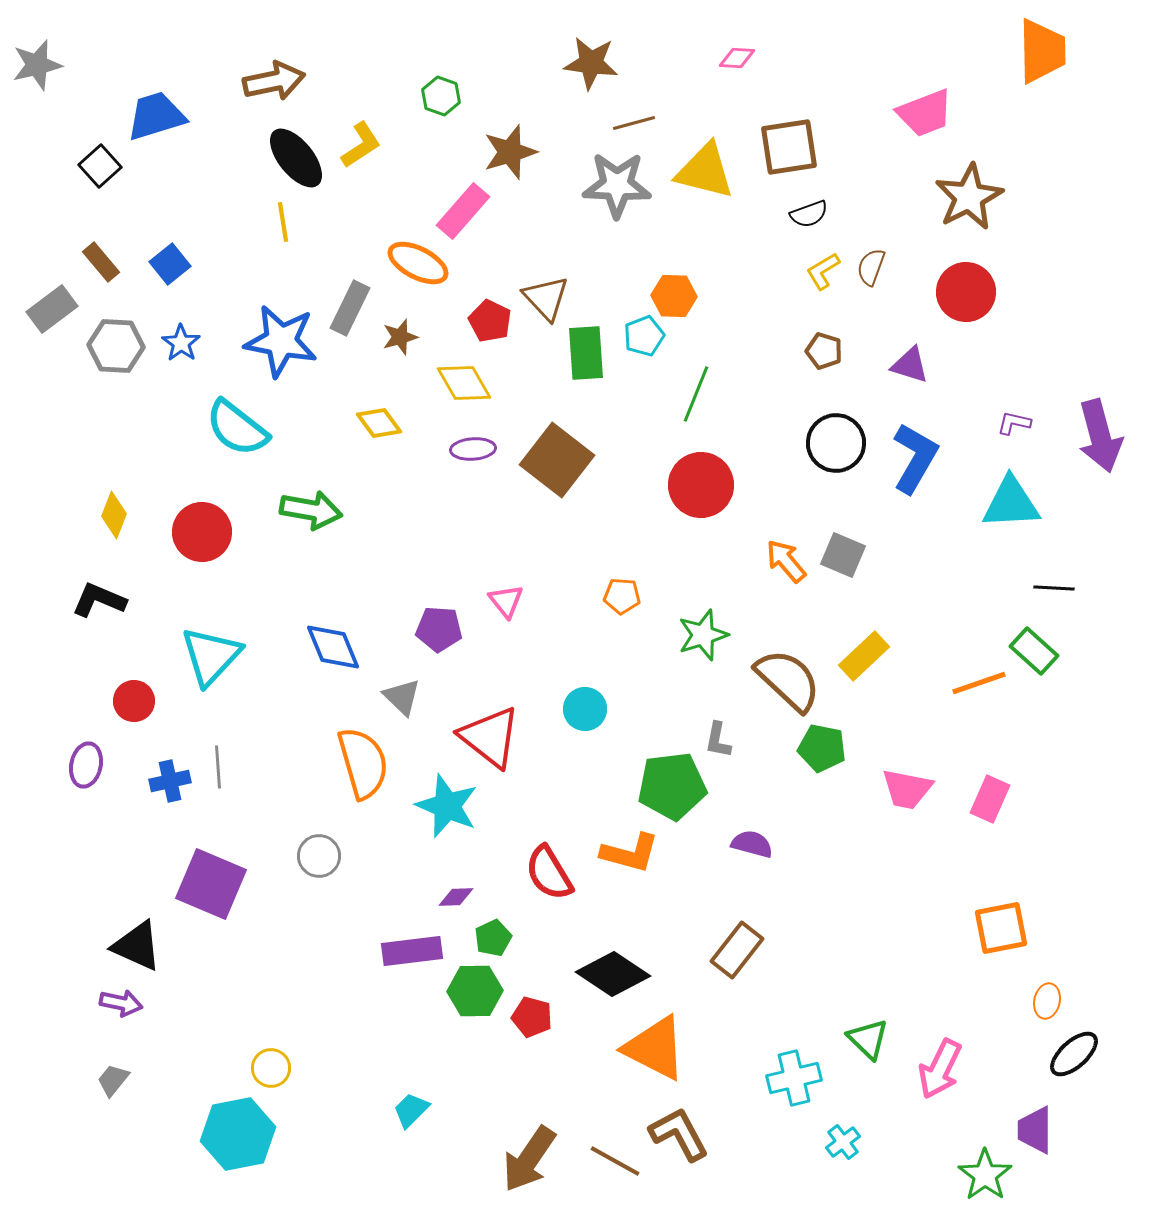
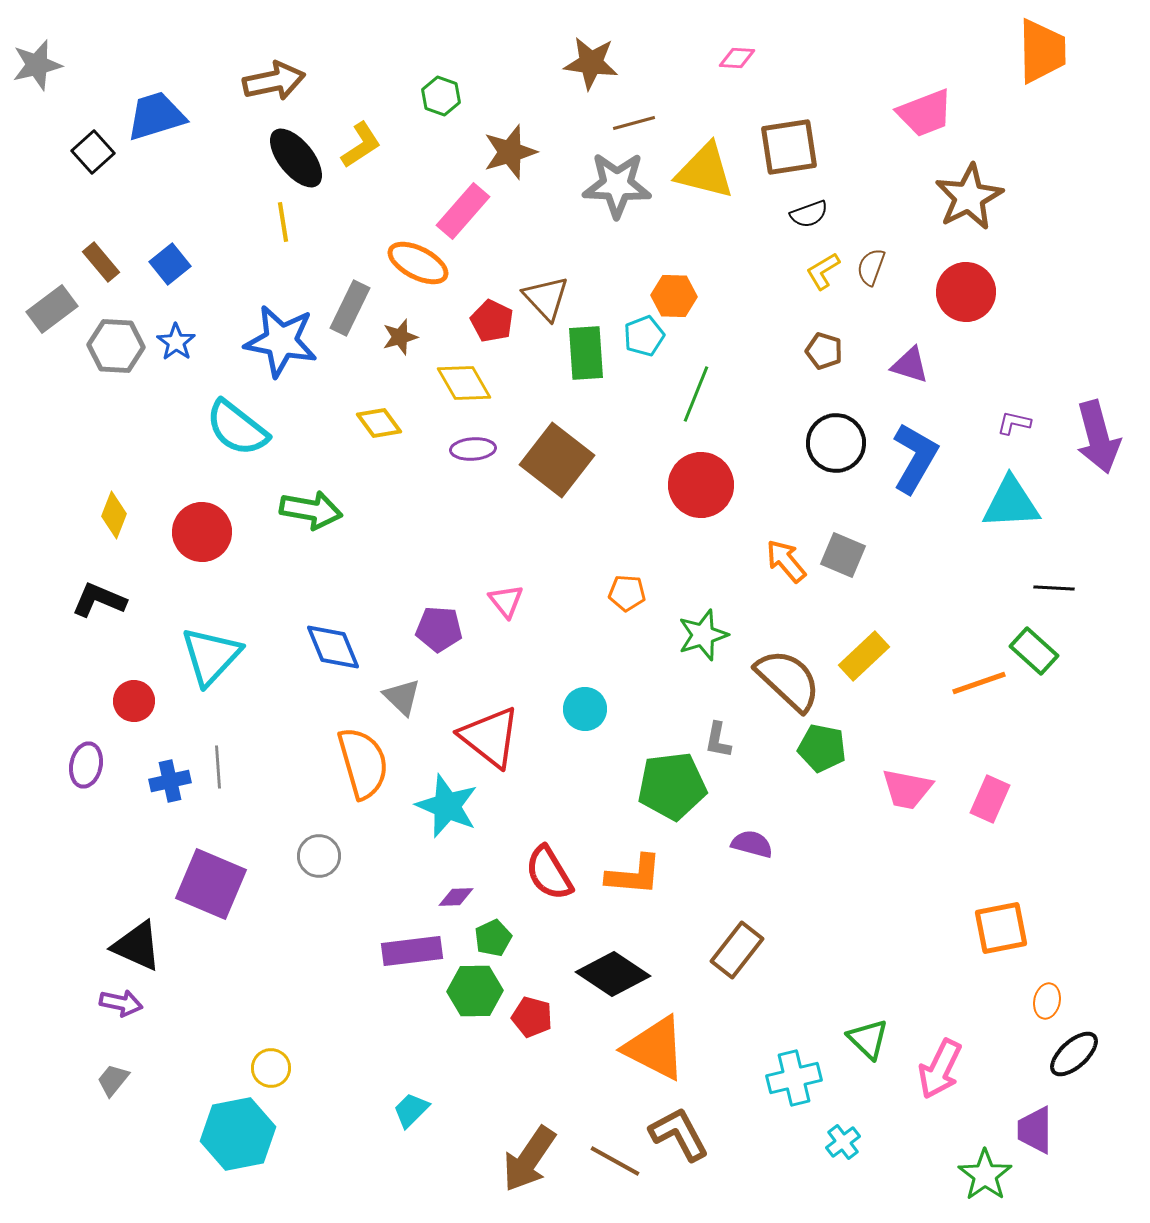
black square at (100, 166): moved 7 px left, 14 px up
red pentagon at (490, 321): moved 2 px right
blue star at (181, 343): moved 5 px left, 1 px up
purple arrow at (1100, 436): moved 2 px left, 1 px down
orange pentagon at (622, 596): moved 5 px right, 3 px up
orange L-shape at (630, 853): moved 4 px right, 22 px down; rotated 10 degrees counterclockwise
